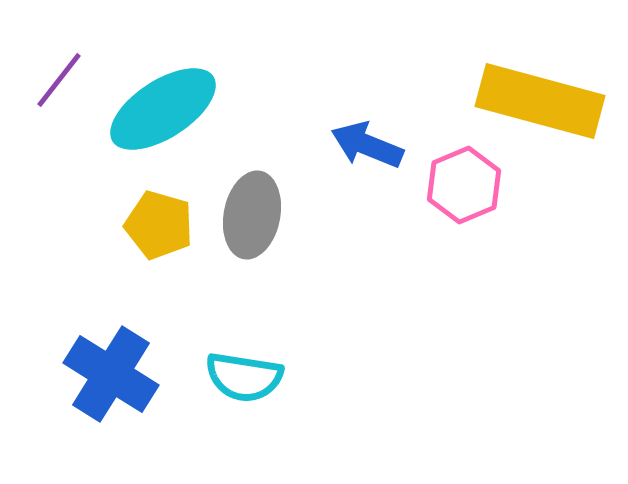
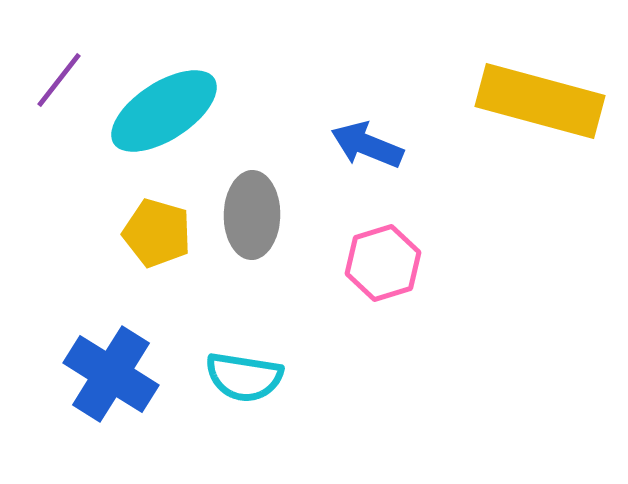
cyan ellipse: moved 1 px right, 2 px down
pink hexagon: moved 81 px left, 78 px down; rotated 6 degrees clockwise
gray ellipse: rotated 10 degrees counterclockwise
yellow pentagon: moved 2 px left, 8 px down
